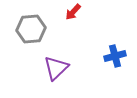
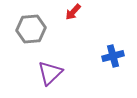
blue cross: moved 2 px left
purple triangle: moved 6 px left, 5 px down
